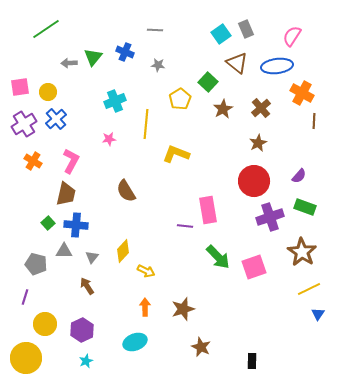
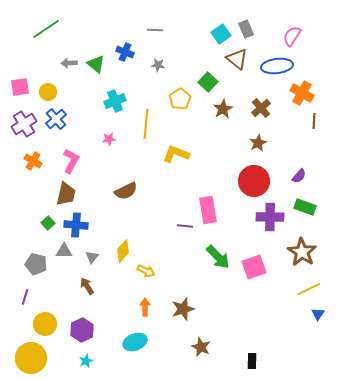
green triangle at (93, 57): moved 3 px right, 7 px down; rotated 30 degrees counterclockwise
brown triangle at (237, 63): moved 4 px up
brown semicircle at (126, 191): rotated 85 degrees counterclockwise
purple cross at (270, 217): rotated 20 degrees clockwise
yellow circle at (26, 358): moved 5 px right
